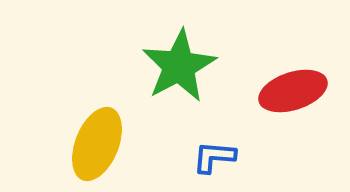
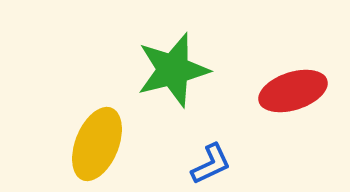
green star: moved 6 px left, 4 px down; rotated 14 degrees clockwise
blue L-shape: moved 3 px left, 7 px down; rotated 150 degrees clockwise
